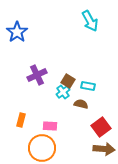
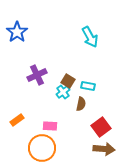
cyan arrow: moved 16 px down
brown semicircle: rotated 88 degrees clockwise
orange rectangle: moved 4 px left; rotated 40 degrees clockwise
